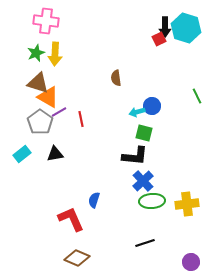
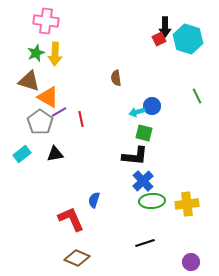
cyan hexagon: moved 2 px right, 11 px down
brown triangle: moved 9 px left, 2 px up
